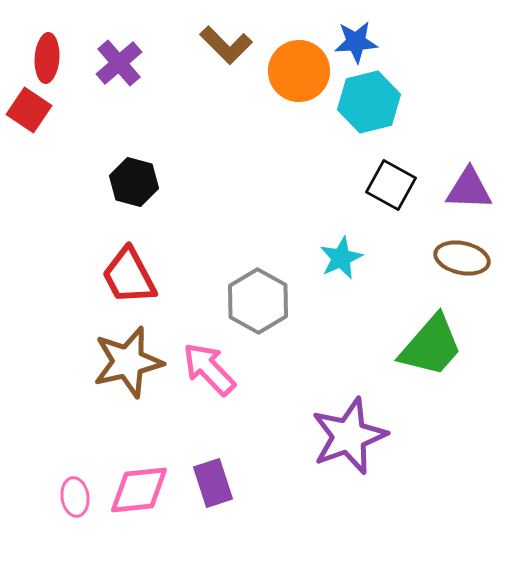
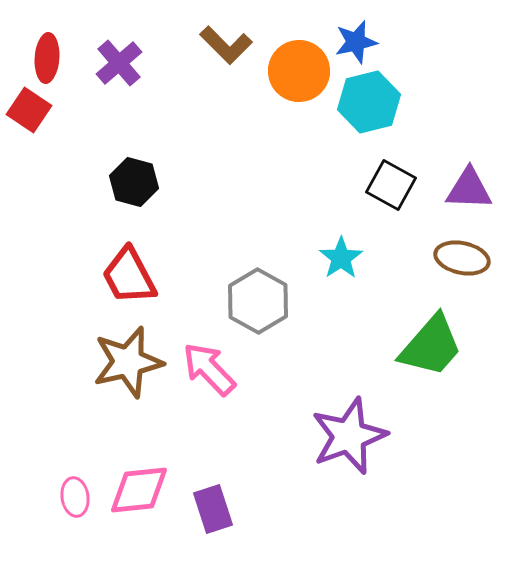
blue star: rotated 9 degrees counterclockwise
cyan star: rotated 9 degrees counterclockwise
purple rectangle: moved 26 px down
